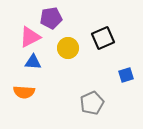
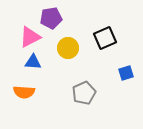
black square: moved 2 px right
blue square: moved 2 px up
gray pentagon: moved 8 px left, 10 px up
